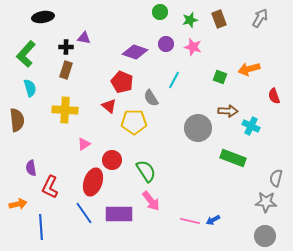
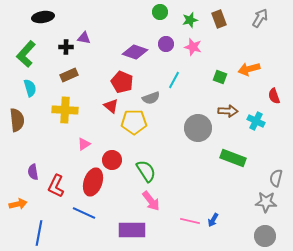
brown rectangle at (66, 70): moved 3 px right, 5 px down; rotated 48 degrees clockwise
gray semicircle at (151, 98): rotated 78 degrees counterclockwise
red triangle at (109, 106): moved 2 px right
cyan cross at (251, 126): moved 5 px right, 5 px up
purple semicircle at (31, 168): moved 2 px right, 4 px down
red L-shape at (50, 187): moved 6 px right, 1 px up
blue line at (84, 213): rotated 30 degrees counterclockwise
purple rectangle at (119, 214): moved 13 px right, 16 px down
blue arrow at (213, 220): rotated 32 degrees counterclockwise
blue line at (41, 227): moved 2 px left, 6 px down; rotated 15 degrees clockwise
